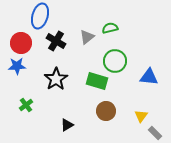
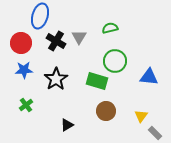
gray triangle: moved 8 px left; rotated 21 degrees counterclockwise
blue star: moved 7 px right, 4 px down
